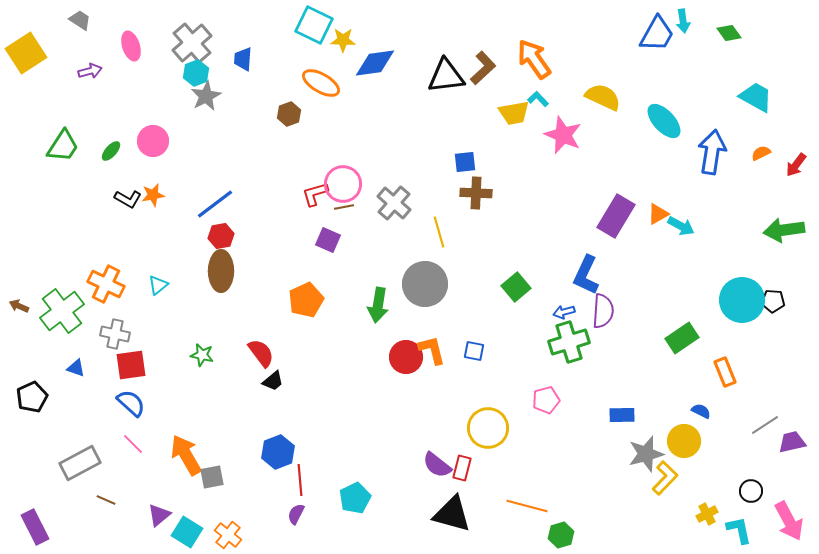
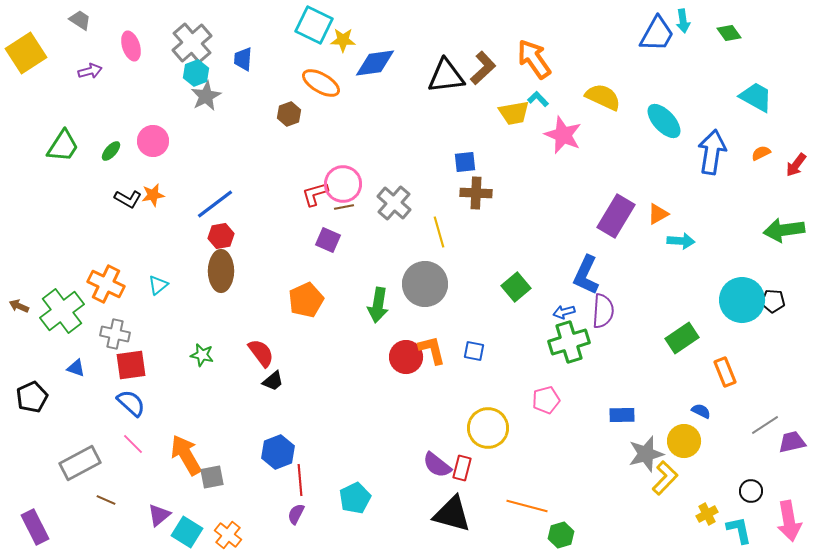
cyan arrow at (681, 226): moved 15 px down; rotated 24 degrees counterclockwise
pink arrow at (789, 521): rotated 18 degrees clockwise
